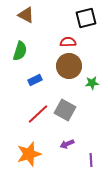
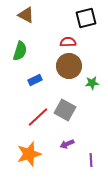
red line: moved 3 px down
